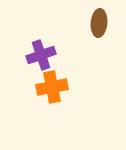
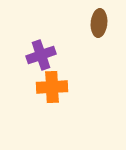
orange cross: rotated 8 degrees clockwise
